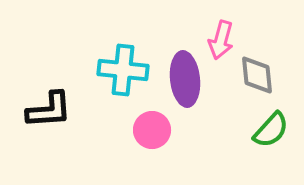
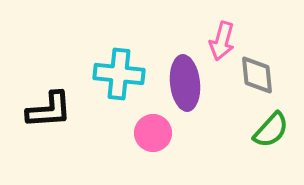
pink arrow: moved 1 px right, 1 px down
cyan cross: moved 4 px left, 4 px down
purple ellipse: moved 4 px down
pink circle: moved 1 px right, 3 px down
